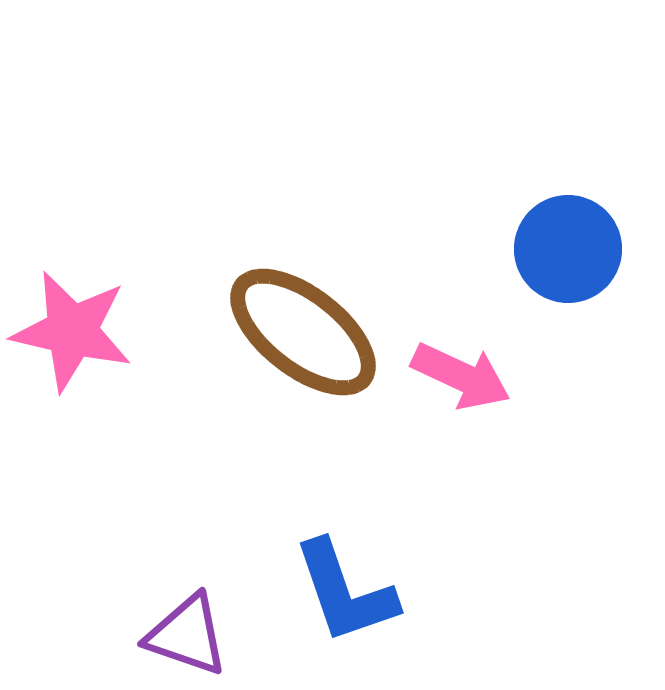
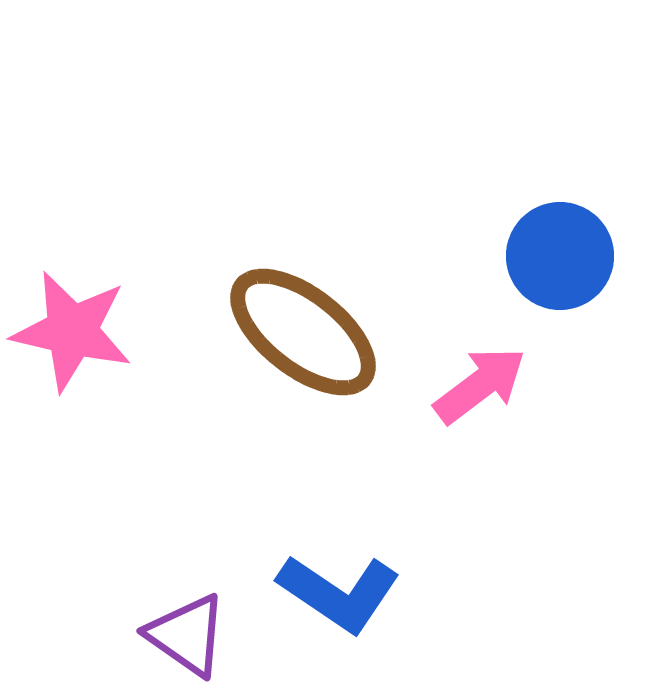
blue circle: moved 8 px left, 7 px down
pink arrow: moved 19 px right, 9 px down; rotated 62 degrees counterclockwise
blue L-shape: moved 6 px left, 1 px down; rotated 37 degrees counterclockwise
purple triangle: rotated 16 degrees clockwise
